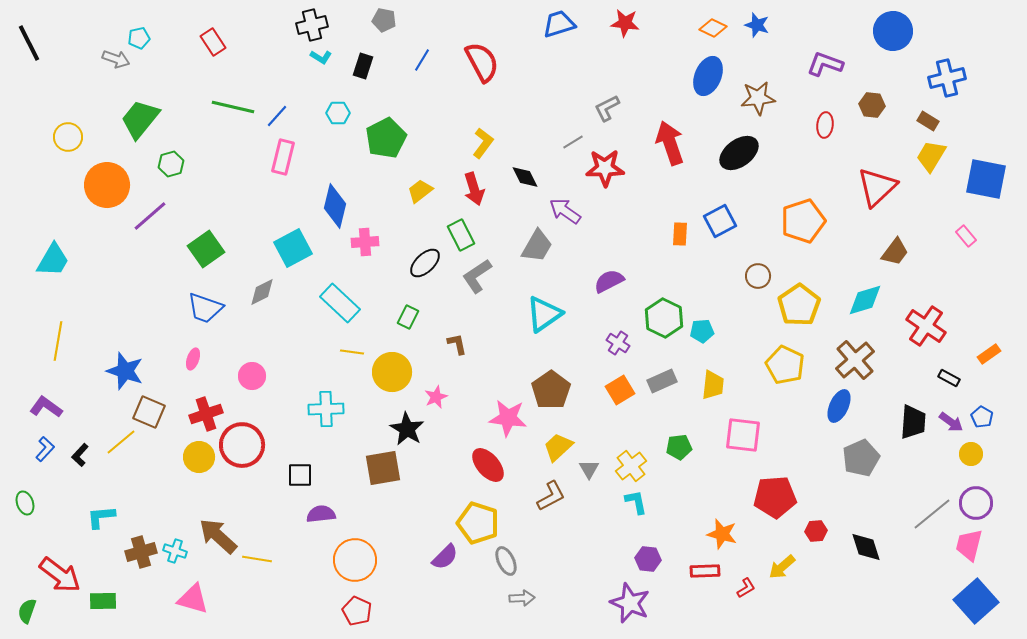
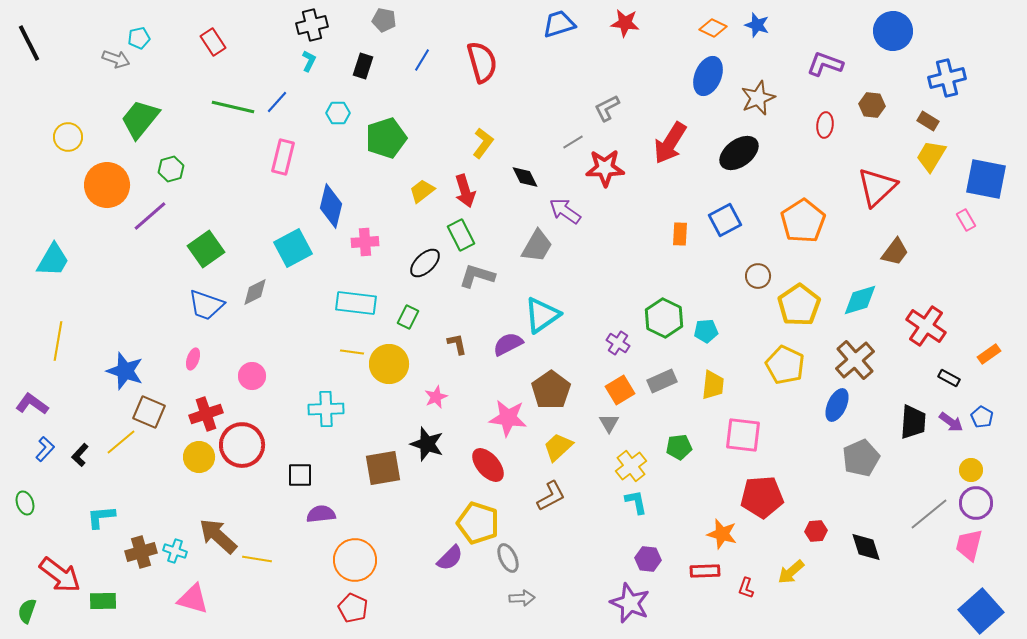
cyan L-shape at (321, 57): moved 12 px left, 4 px down; rotated 95 degrees counterclockwise
red semicircle at (482, 62): rotated 12 degrees clockwise
brown star at (758, 98): rotated 16 degrees counterclockwise
blue line at (277, 116): moved 14 px up
green pentagon at (386, 138): rotated 9 degrees clockwise
red arrow at (670, 143): rotated 129 degrees counterclockwise
green hexagon at (171, 164): moved 5 px down
red arrow at (474, 189): moved 9 px left, 2 px down
yellow trapezoid at (420, 191): moved 2 px right
blue diamond at (335, 206): moved 4 px left
blue square at (720, 221): moved 5 px right, 1 px up
orange pentagon at (803, 221): rotated 15 degrees counterclockwise
pink rectangle at (966, 236): moved 16 px up; rotated 10 degrees clockwise
gray L-shape at (477, 276): rotated 51 degrees clockwise
purple semicircle at (609, 281): moved 101 px left, 63 px down
gray diamond at (262, 292): moved 7 px left
cyan diamond at (865, 300): moved 5 px left
cyan rectangle at (340, 303): moved 16 px right; rotated 36 degrees counterclockwise
blue trapezoid at (205, 308): moved 1 px right, 3 px up
cyan triangle at (544, 314): moved 2 px left, 1 px down
cyan pentagon at (702, 331): moved 4 px right
yellow circle at (392, 372): moved 3 px left, 8 px up
blue ellipse at (839, 406): moved 2 px left, 1 px up
purple L-shape at (46, 407): moved 14 px left, 3 px up
black star at (407, 429): moved 20 px right, 15 px down; rotated 12 degrees counterclockwise
yellow circle at (971, 454): moved 16 px down
gray triangle at (589, 469): moved 20 px right, 46 px up
red pentagon at (775, 497): moved 13 px left
gray line at (932, 514): moved 3 px left
purple semicircle at (445, 557): moved 5 px right, 1 px down
gray ellipse at (506, 561): moved 2 px right, 3 px up
yellow arrow at (782, 567): moved 9 px right, 5 px down
red L-shape at (746, 588): rotated 140 degrees clockwise
blue square at (976, 601): moved 5 px right, 10 px down
red pentagon at (357, 611): moved 4 px left, 3 px up
